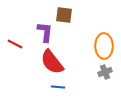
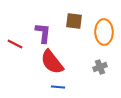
brown square: moved 10 px right, 6 px down
purple L-shape: moved 2 px left, 1 px down
orange ellipse: moved 14 px up
gray cross: moved 5 px left, 5 px up
